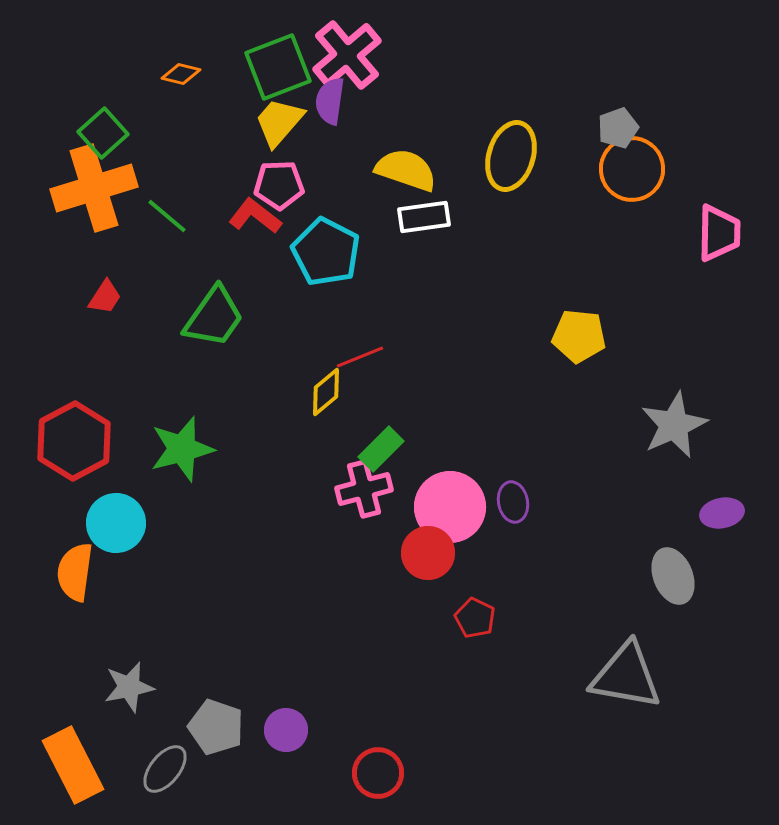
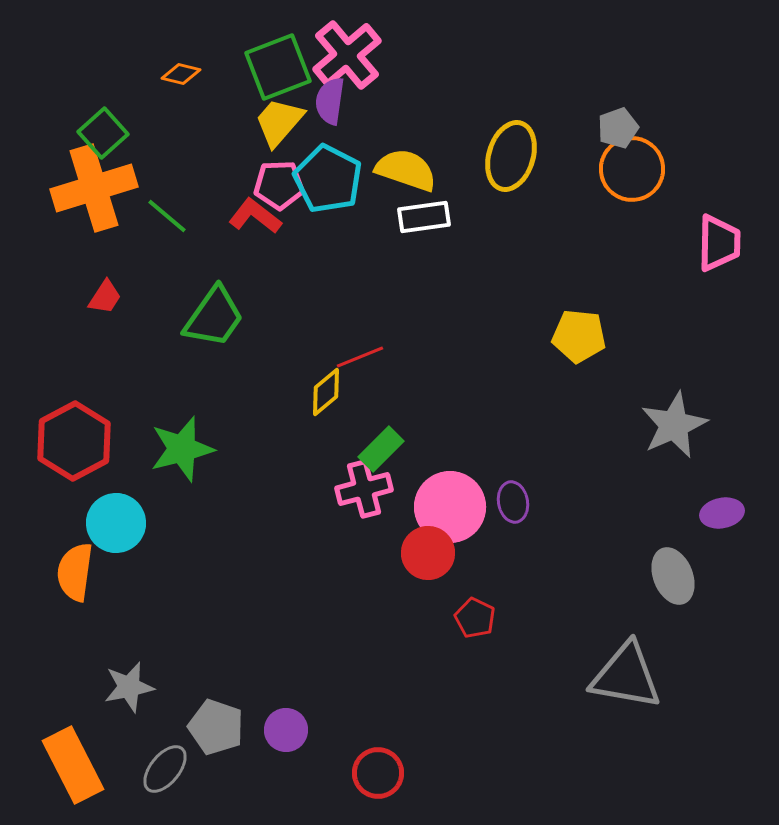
pink trapezoid at (719, 233): moved 10 px down
cyan pentagon at (326, 252): moved 2 px right, 73 px up
